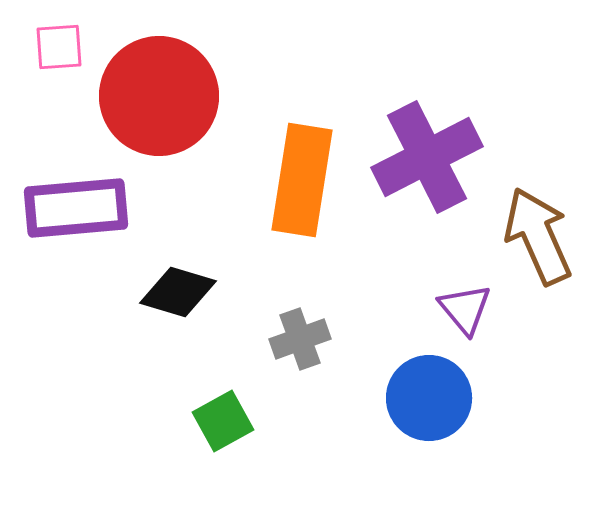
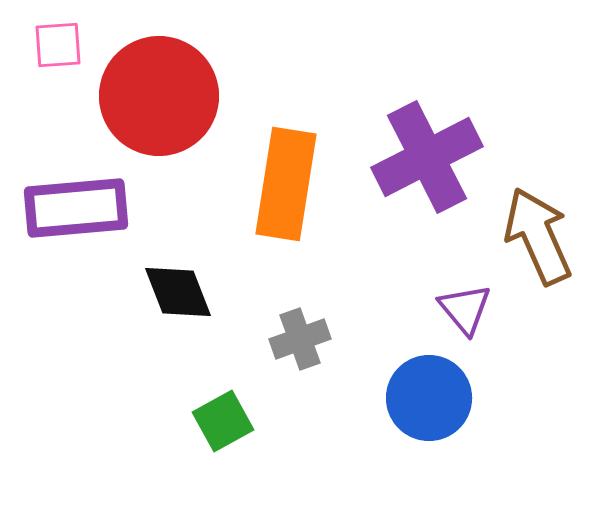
pink square: moved 1 px left, 2 px up
orange rectangle: moved 16 px left, 4 px down
black diamond: rotated 52 degrees clockwise
